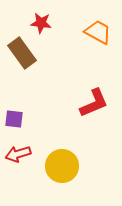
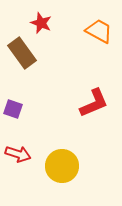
red star: rotated 15 degrees clockwise
orange trapezoid: moved 1 px right, 1 px up
purple square: moved 1 px left, 10 px up; rotated 12 degrees clockwise
red arrow: rotated 145 degrees counterclockwise
